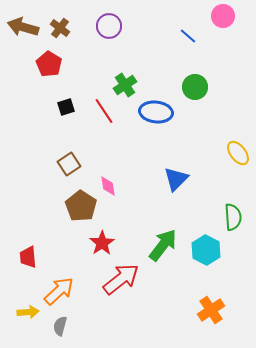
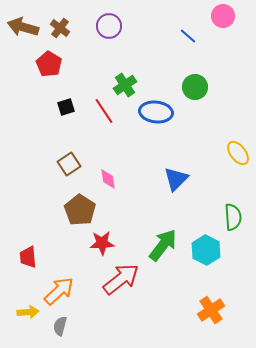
pink diamond: moved 7 px up
brown pentagon: moved 1 px left, 4 px down
red star: rotated 30 degrees clockwise
